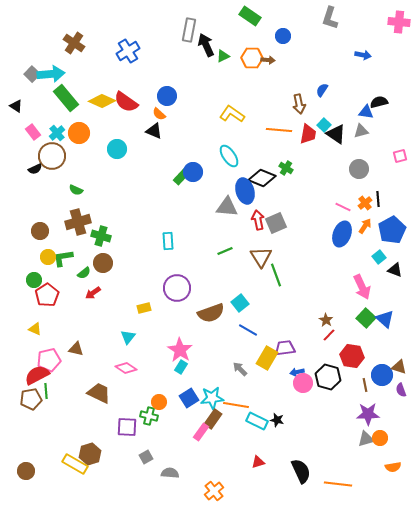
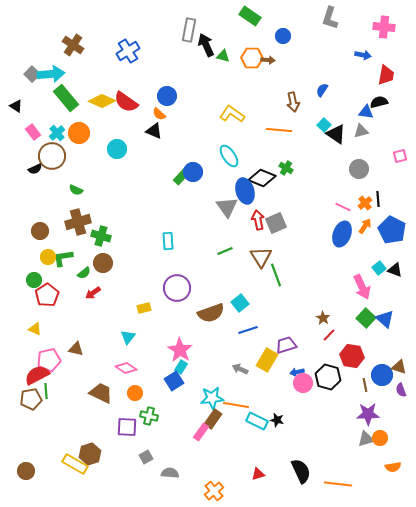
pink cross at (399, 22): moved 15 px left, 5 px down
brown cross at (74, 43): moved 1 px left, 2 px down
green triangle at (223, 56): rotated 40 degrees clockwise
brown arrow at (299, 104): moved 6 px left, 2 px up
red trapezoid at (308, 134): moved 78 px right, 59 px up
gray triangle at (227, 207): rotated 50 degrees clockwise
blue pentagon at (392, 230): rotated 16 degrees counterclockwise
cyan square at (379, 257): moved 11 px down
brown star at (326, 320): moved 3 px left, 2 px up
blue line at (248, 330): rotated 48 degrees counterclockwise
purple trapezoid at (285, 348): moved 1 px right, 3 px up; rotated 10 degrees counterclockwise
yellow rectangle at (267, 358): moved 2 px down
gray arrow at (240, 369): rotated 21 degrees counterclockwise
brown trapezoid at (99, 393): moved 2 px right
blue square at (189, 398): moved 15 px left, 17 px up
orange circle at (159, 402): moved 24 px left, 9 px up
red triangle at (258, 462): moved 12 px down
